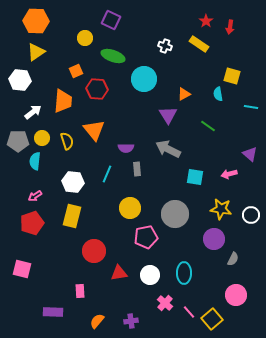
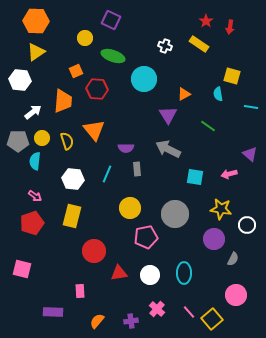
white hexagon at (73, 182): moved 3 px up
pink arrow at (35, 196): rotated 112 degrees counterclockwise
white circle at (251, 215): moved 4 px left, 10 px down
pink cross at (165, 303): moved 8 px left, 6 px down
